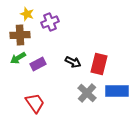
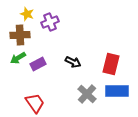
red rectangle: moved 12 px right
gray cross: moved 1 px down
